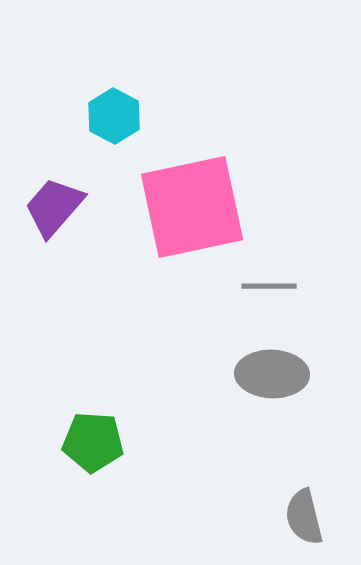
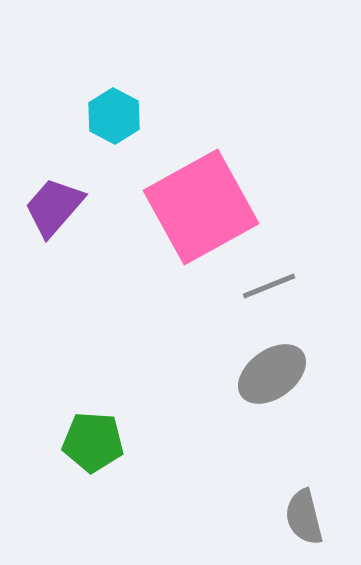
pink square: moved 9 px right; rotated 17 degrees counterclockwise
gray line: rotated 22 degrees counterclockwise
gray ellipse: rotated 38 degrees counterclockwise
